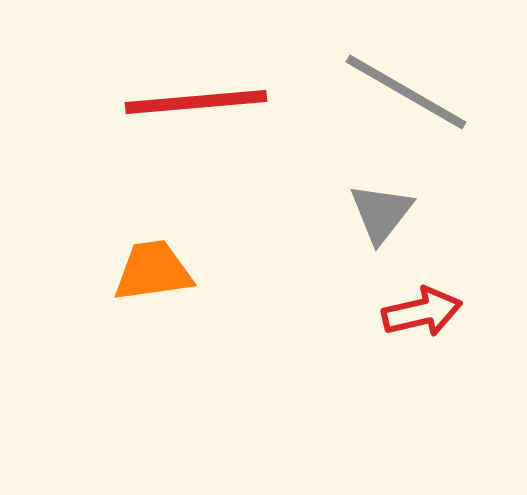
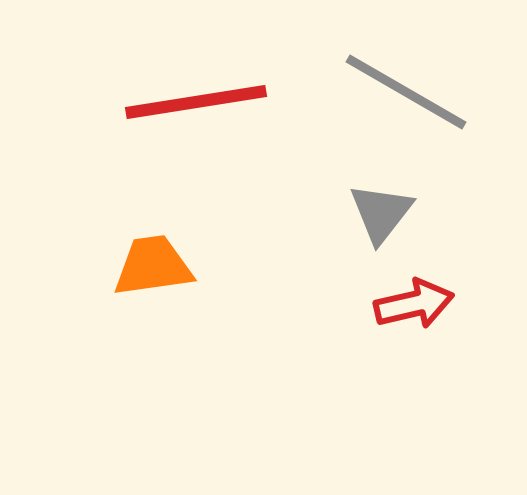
red line: rotated 4 degrees counterclockwise
orange trapezoid: moved 5 px up
red arrow: moved 8 px left, 8 px up
